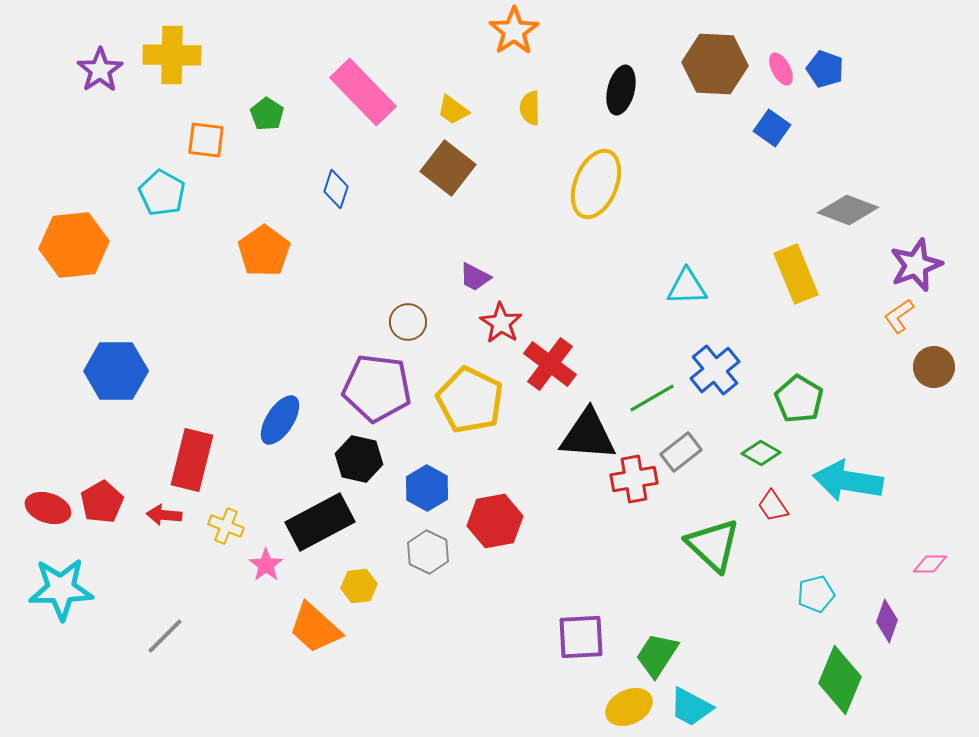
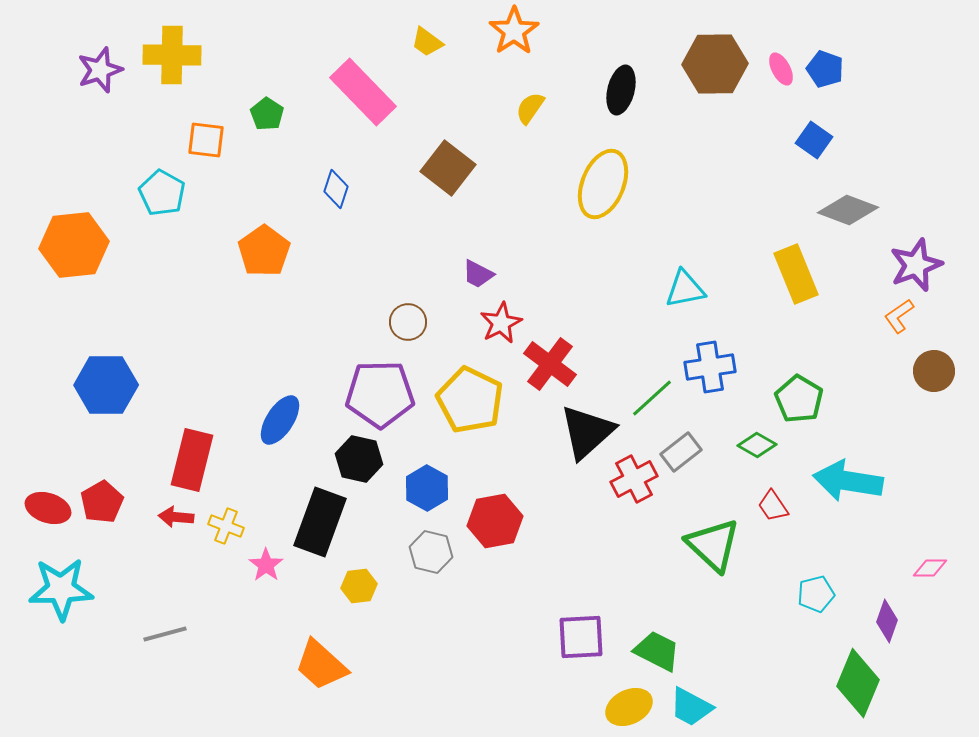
brown hexagon at (715, 64): rotated 4 degrees counterclockwise
purple star at (100, 70): rotated 15 degrees clockwise
yellow semicircle at (530, 108): rotated 36 degrees clockwise
yellow trapezoid at (453, 110): moved 26 px left, 68 px up
blue square at (772, 128): moved 42 px right, 12 px down
yellow ellipse at (596, 184): moved 7 px right
purple trapezoid at (475, 277): moved 3 px right, 3 px up
cyan triangle at (687, 287): moved 2 px left, 2 px down; rotated 9 degrees counterclockwise
red star at (501, 323): rotated 12 degrees clockwise
brown circle at (934, 367): moved 4 px down
blue cross at (715, 370): moved 5 px left, 3 px up; rotated 30 degrees clockwise
blue hexagon at (116, 371): moved 10 px left, 14 px down
purple pentagon at (377, 388): moved 3 px right, 6 px down; rotated 8 degrees counterclockwise
green line at (652, 398): rotated 12 degrees counterclockwise
black triangle at (588, 435): moved 1 px left, 3 px up; rotated 46 degrees counterclockwise
green diamond at (761, 453): moved 4 px left, 8 px up
red cross at (634, 479): rotated 18 degrees counterclockwise
red arrow at (164, 515): moved 12 px right, 2 px down
black rectangle at (320, 522): rotated 42 degrees counterclockwise
gray hexagon at (428, 552): moved 3 px right; rotated 12 degrees counterclockwise
pink diamond at (930, 564): moved 4 px down
orange trapezoid at (315, 628): moved 6 px right, 37 px down
gray line at (165, 636): moved 2 px up; rotated 30 degrees clockwise
green trapezoid at (657, 655): moved 4 px up; rotated 84 degrees clockwise
green diamond at (840, 680): moved 18 px right, 3 px down
